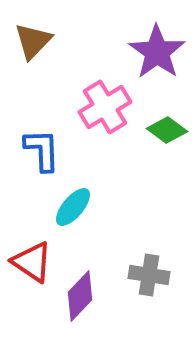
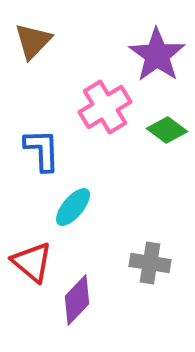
purple star: moved 3 px down
red triangle: rotated 6 degrees clockwise
gray cross: moved 1 px right, 12 px up
purple diamond: moved 3 px left, 4 px down
